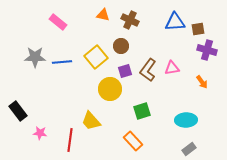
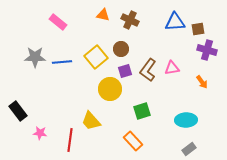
brown circle: moved 3 px down
